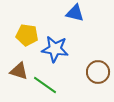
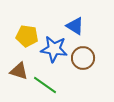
blue triangle: moved 13 px down; rotated 18 degrees clockwise
yellow pentagon: moved 1 px down
blue star: moved 1 px left
brown circle: moved 15 px left, 14 px up
